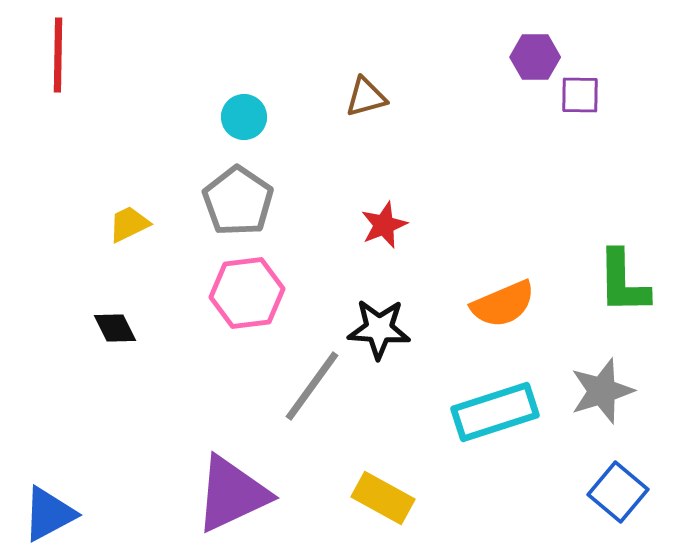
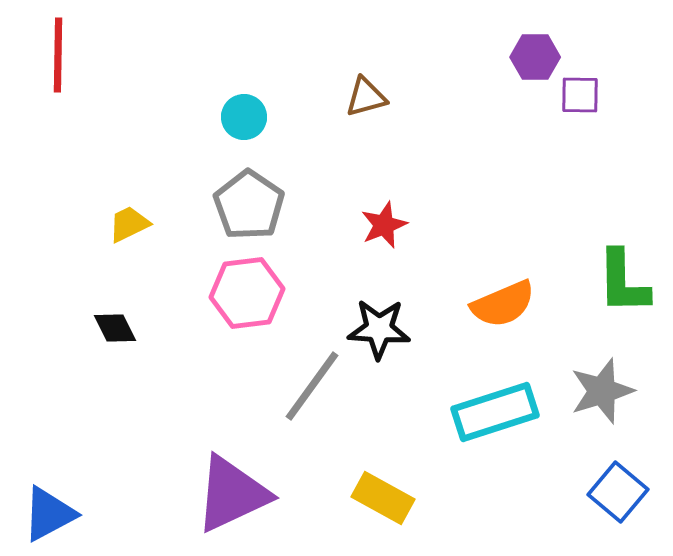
gray pentagon: moved 11 px right, 4 px down
